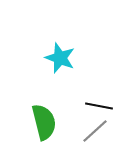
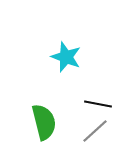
cyan star: moved 6 px right, 1 px up
black line: moved 1 px left, 2 px up
